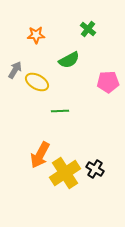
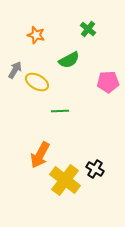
orange star: rotated 18 degrees clockwise
yellow cross: moved 7 px down; rotated 20 degrees counterclockwise
